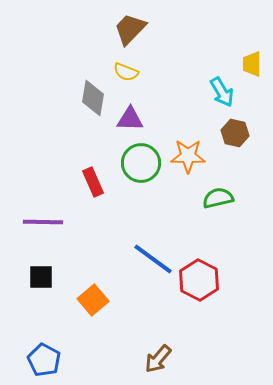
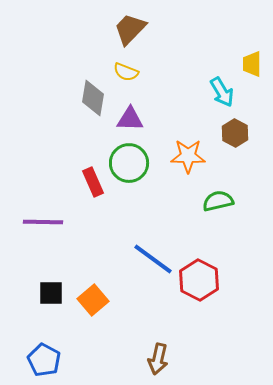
brown hexagon: rotated 16 degrees clockwise
green circle: moved 12 px left
green semicircle: moved 3 px down
black square: moved 10 px right, 16 px down
brown arrow: rotated 28 degrees counterclockwise
